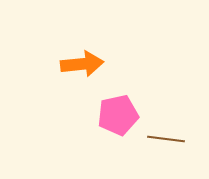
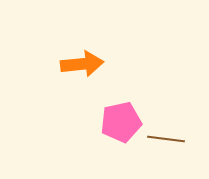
pink pentagon: moved 3 px right, 7 px down
